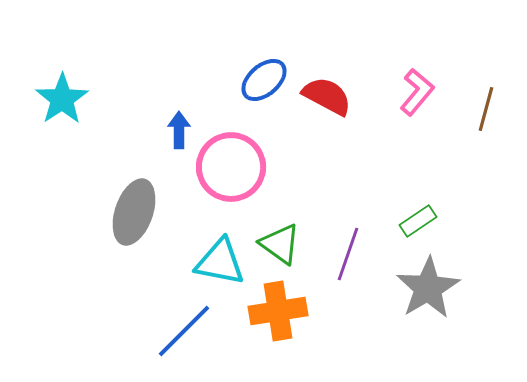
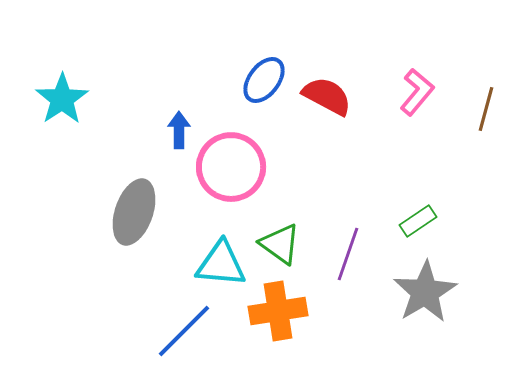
blue ellipse: rotated 12 degrees counterclockwise
cyan triangle: moved 1 px right, 2 px down; rotated 6 degrees counterclockwise
gray star: moved 3 px left, 4 px down
